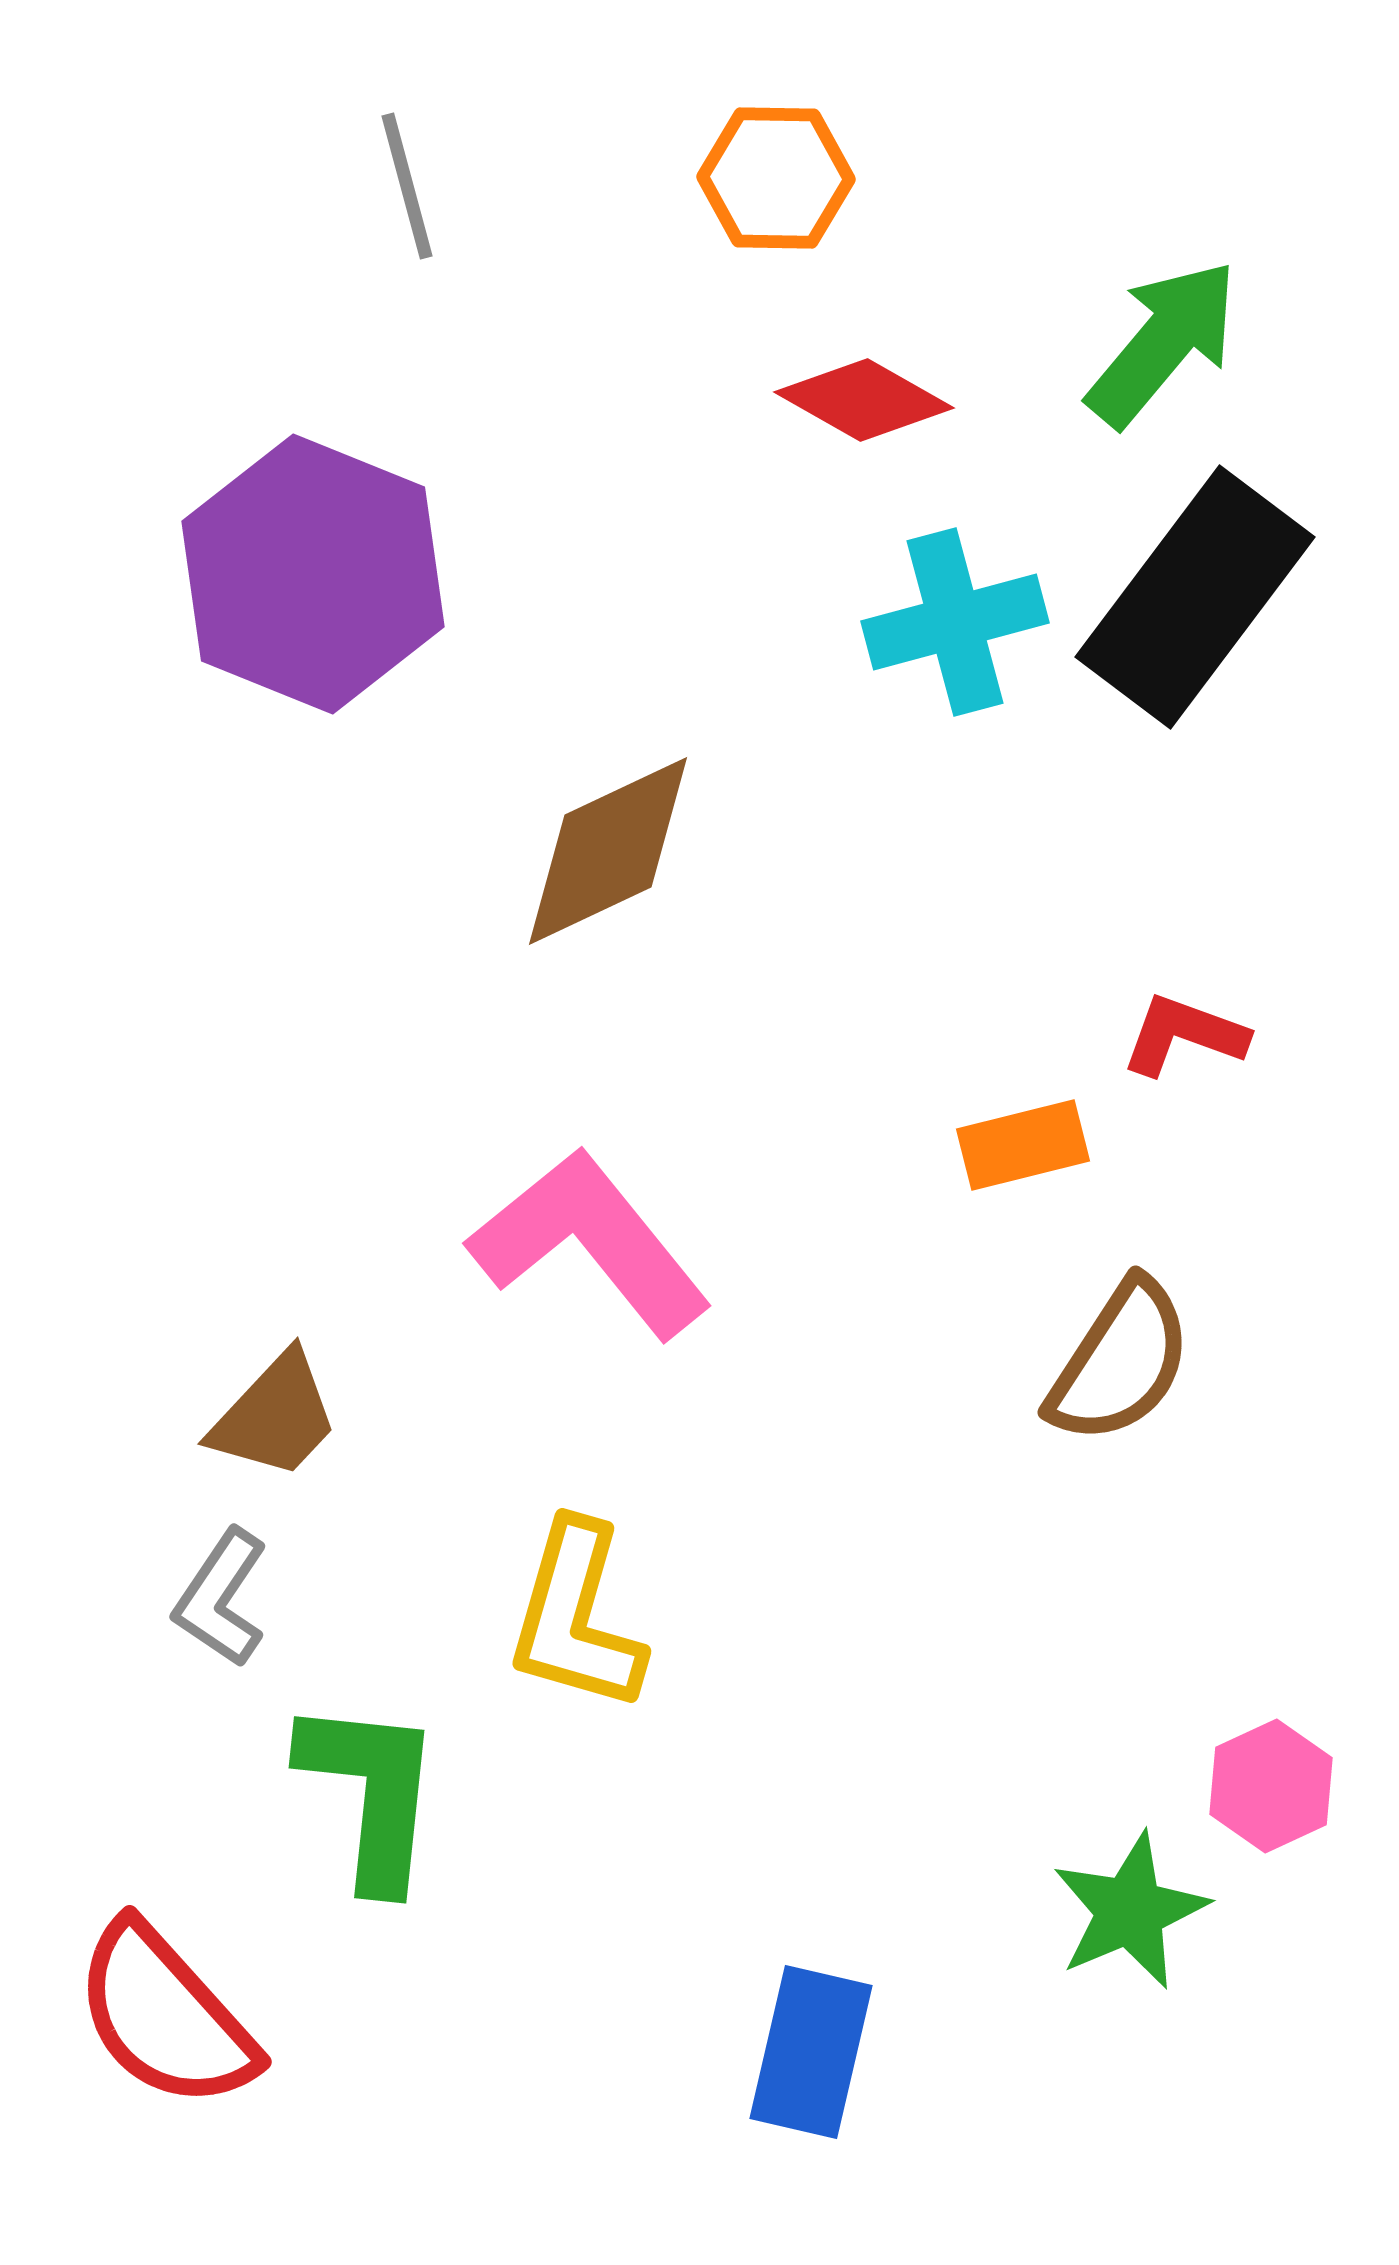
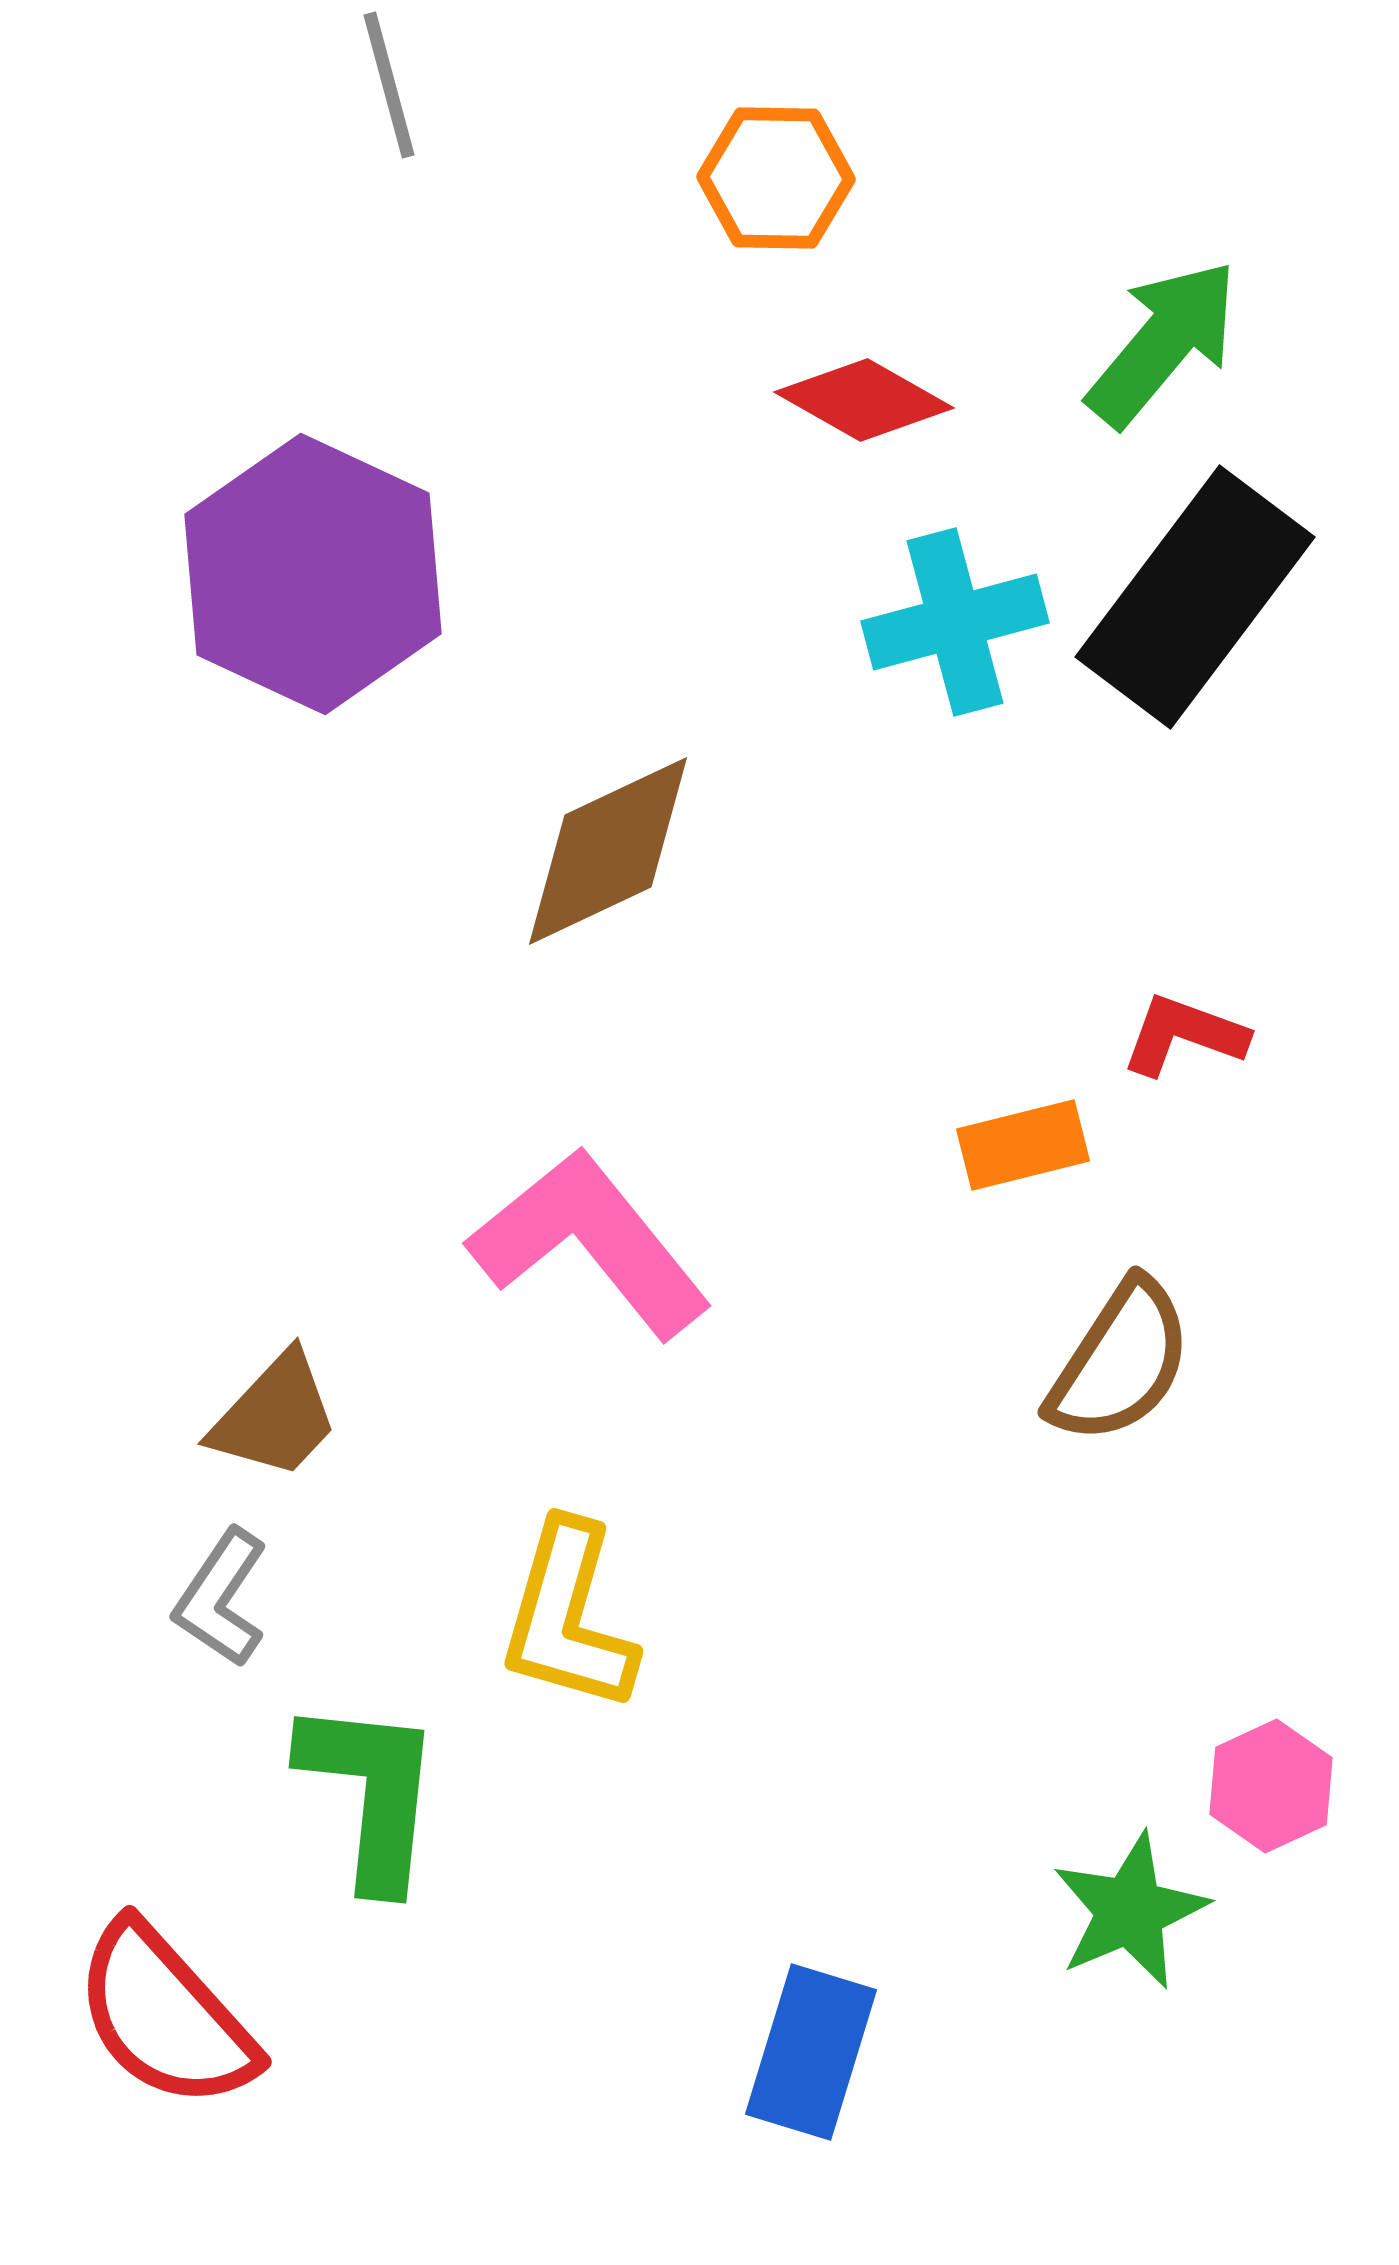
gray line: moved 18 px left, 101 px up
purple hexagon: rotated 3 degrees clockwise
yellow L-shape: moved 8 px left
blue rectangle: rotated 4 degrees clockwise
